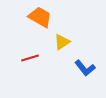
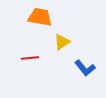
orange trapezoid: rotated 20 degrees counterclockwise
red line: rotated 12 degrees clockwise
